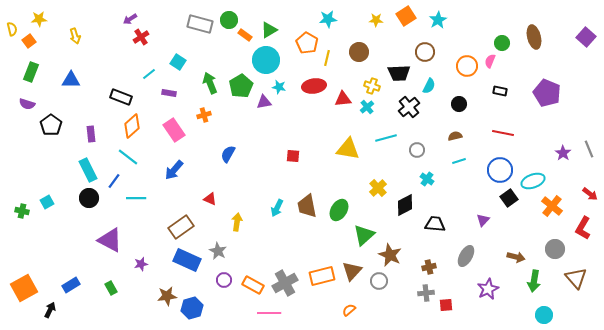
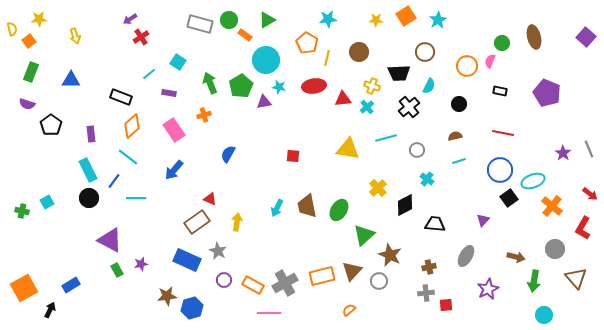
green triangle at (269, 30): moved 2 px left, 10 px up
brown rectangle at (181, 227): moved 16 px right, 5 px up
green rectangle at (111, 288): moved 6 px right, 18 px up
